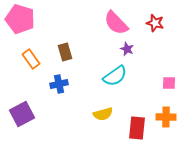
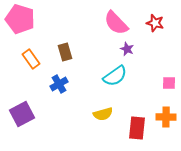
blue cross: rotated 18 degrees counterclockwise
